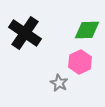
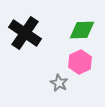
green diamond: moved 5 px left
